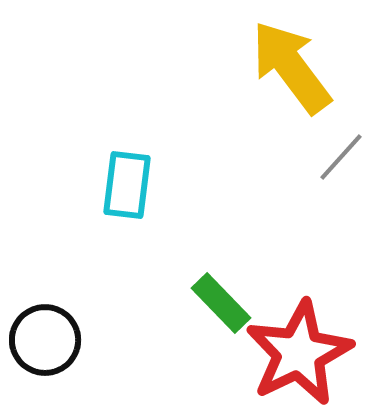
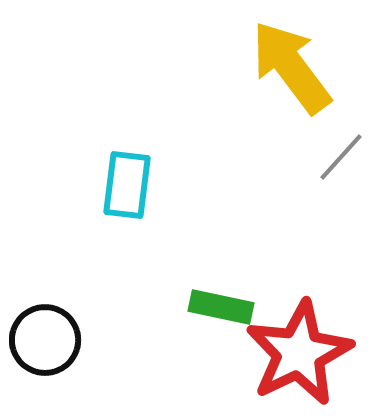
green rectangle: moved 4 px down; rotated 34 degrees counterclockwise
